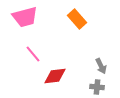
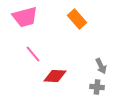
red diamond: rotated 10 degrees clockwise
